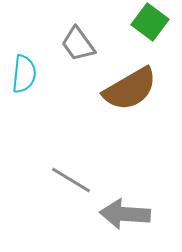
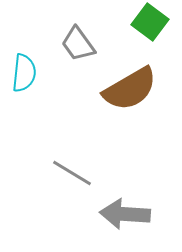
cyan semicircle: moved 1 px up
gray line: moved 1 px right, 7 px up
